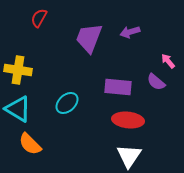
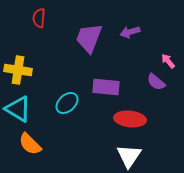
red semicircle: rotated 24 degrees counterclockwise
purple rectangle: moved 12 px left
red ellipse: moved 2 px right, 1 px up
